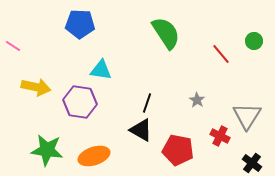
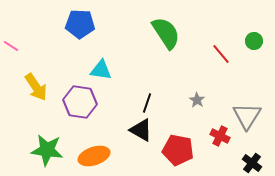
pink line: moved 2 px left
yellow arrow: rotated 44 degrees clockwise
